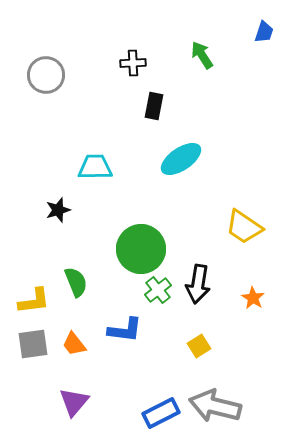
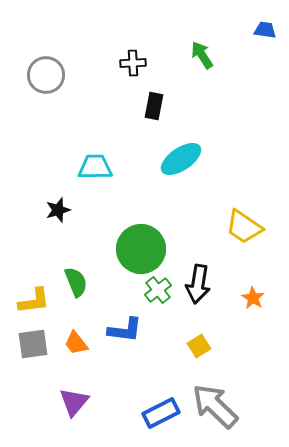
blue trapezoid: moved 1 px right, 2 px up; rotated 100 degrees counterclockwise
orange trapezoid: moved 2 px right, 1 px up
gray arrow: rotated 30 degrees clockwise
